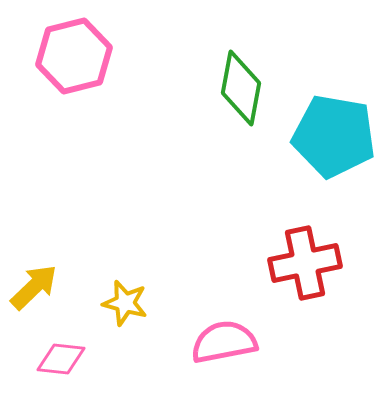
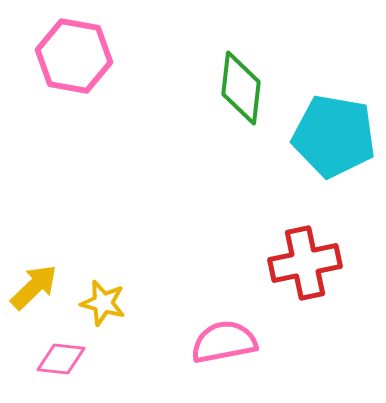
pink hexagon: rotated 24 degrees clockwise
green diamond: rotated 4 degrees counterclockwise
yellow star: moved 22 px left
